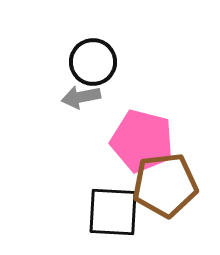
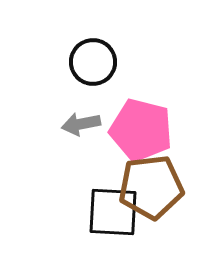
gray arrow: moved 27 px down
pink pentagon: moved 1 px left, 11 px up
brown pentagon: moved 14 px left, 2 px down
